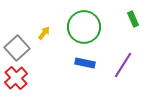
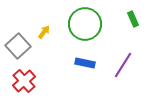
green circle: moved 1 px right, 3 px up
yellow arrow: moved 1 px up
gray square: moved 1 px right, 2 px up
red cross: moved 8 px right, 3 px down
